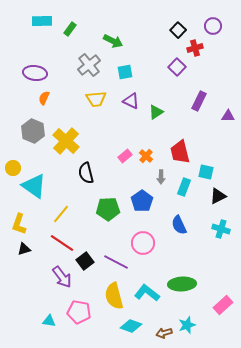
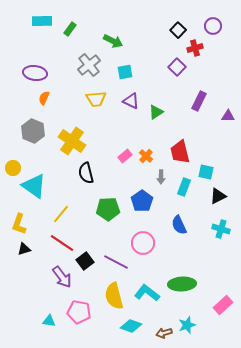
yellow cross at (66, 141): moved 6 px right; rotated 8 degrees counterclockwise
